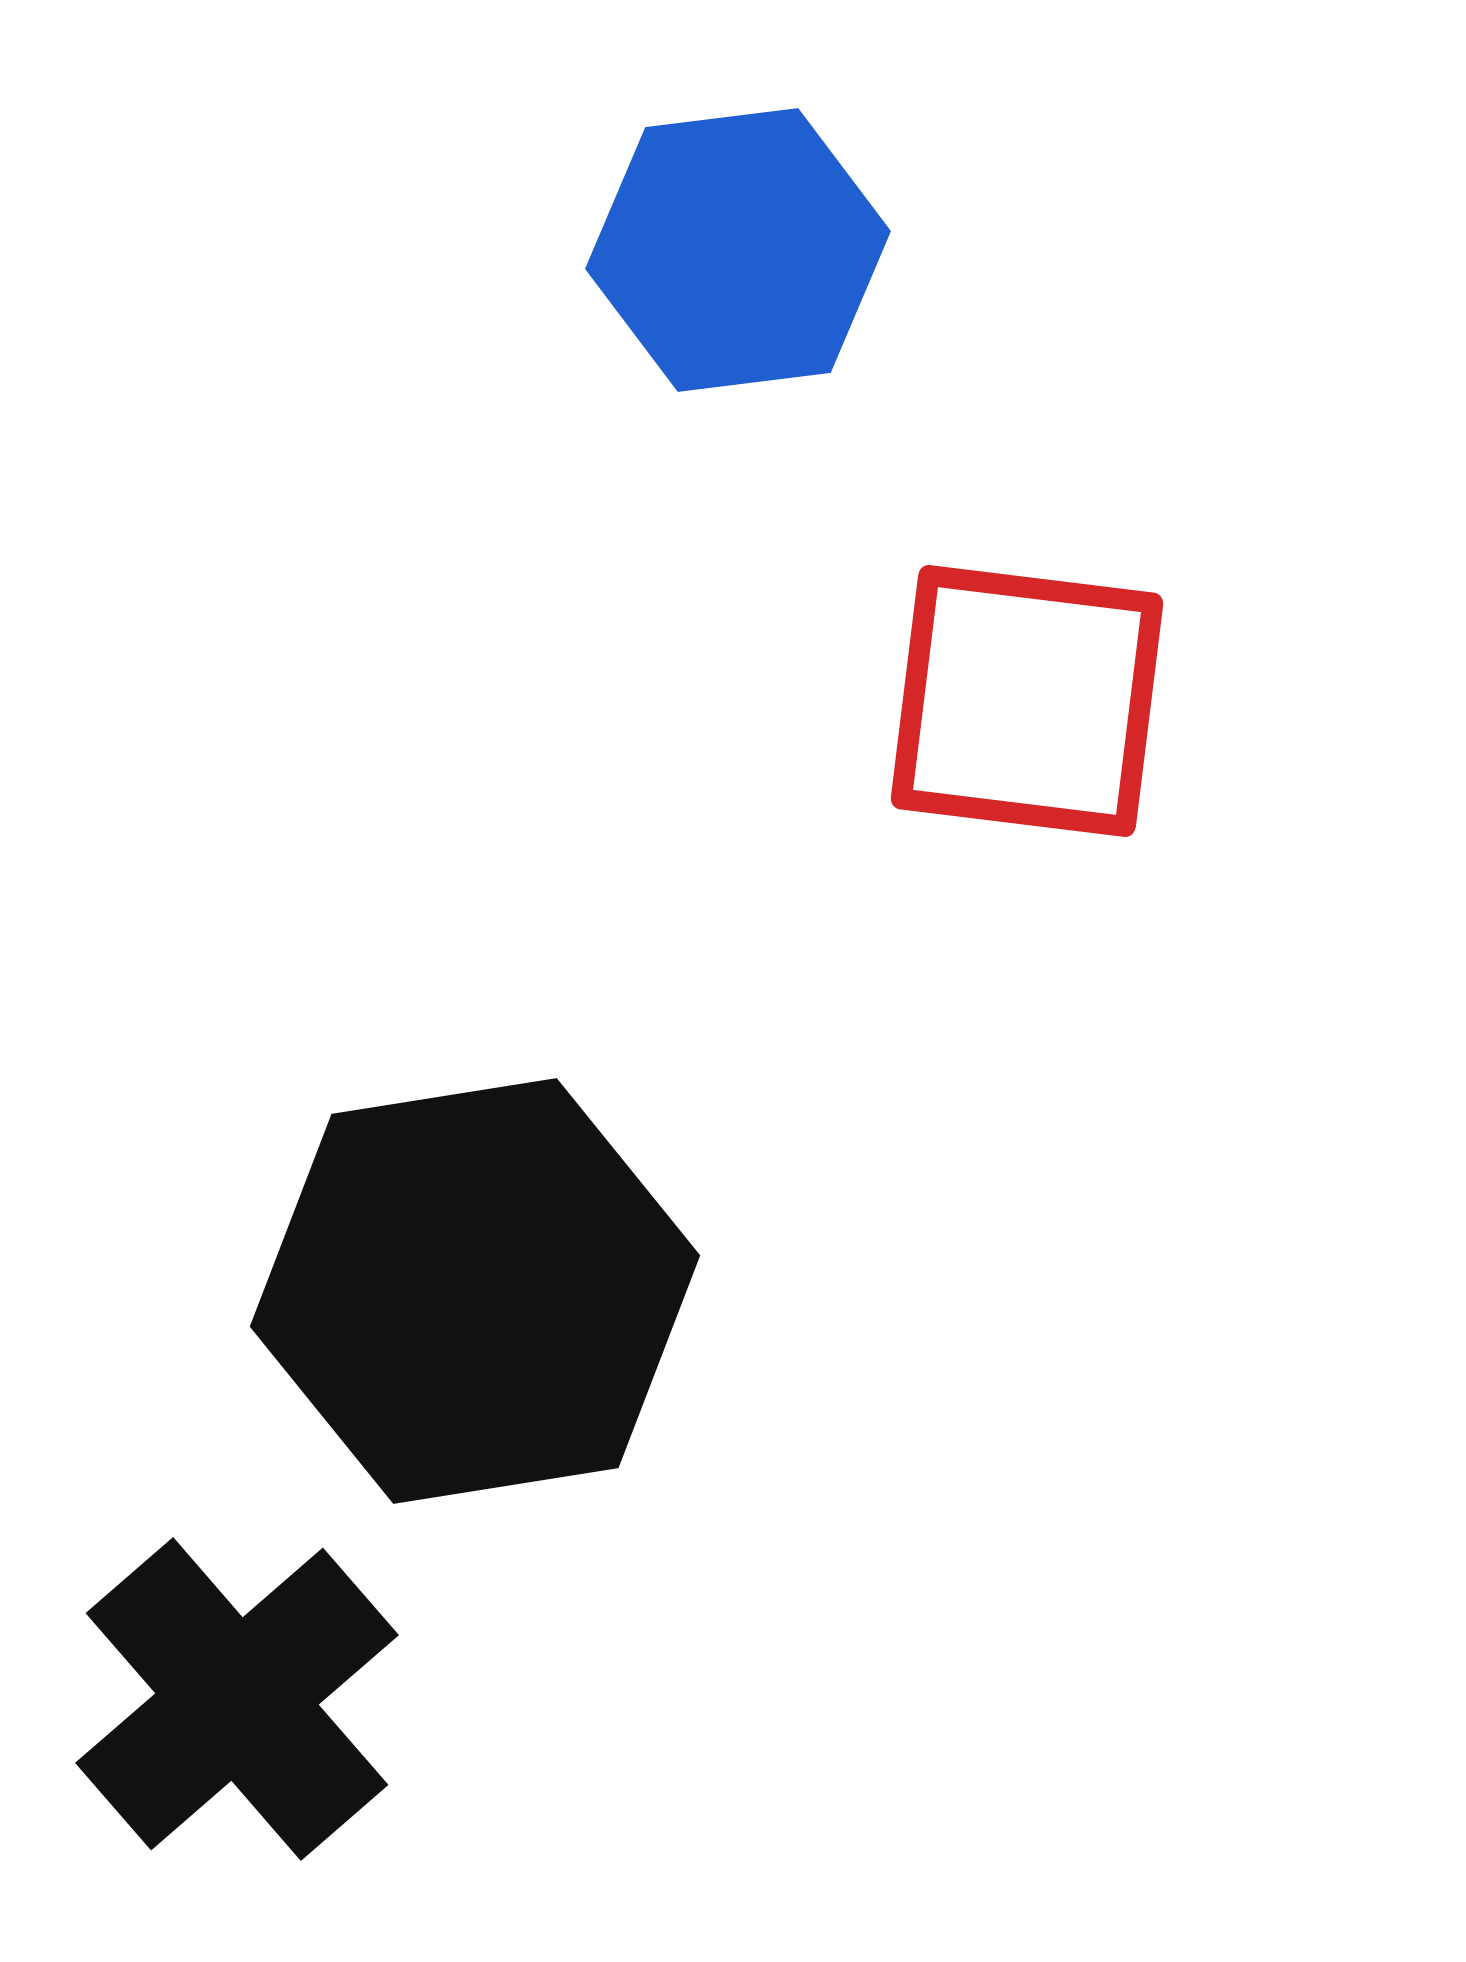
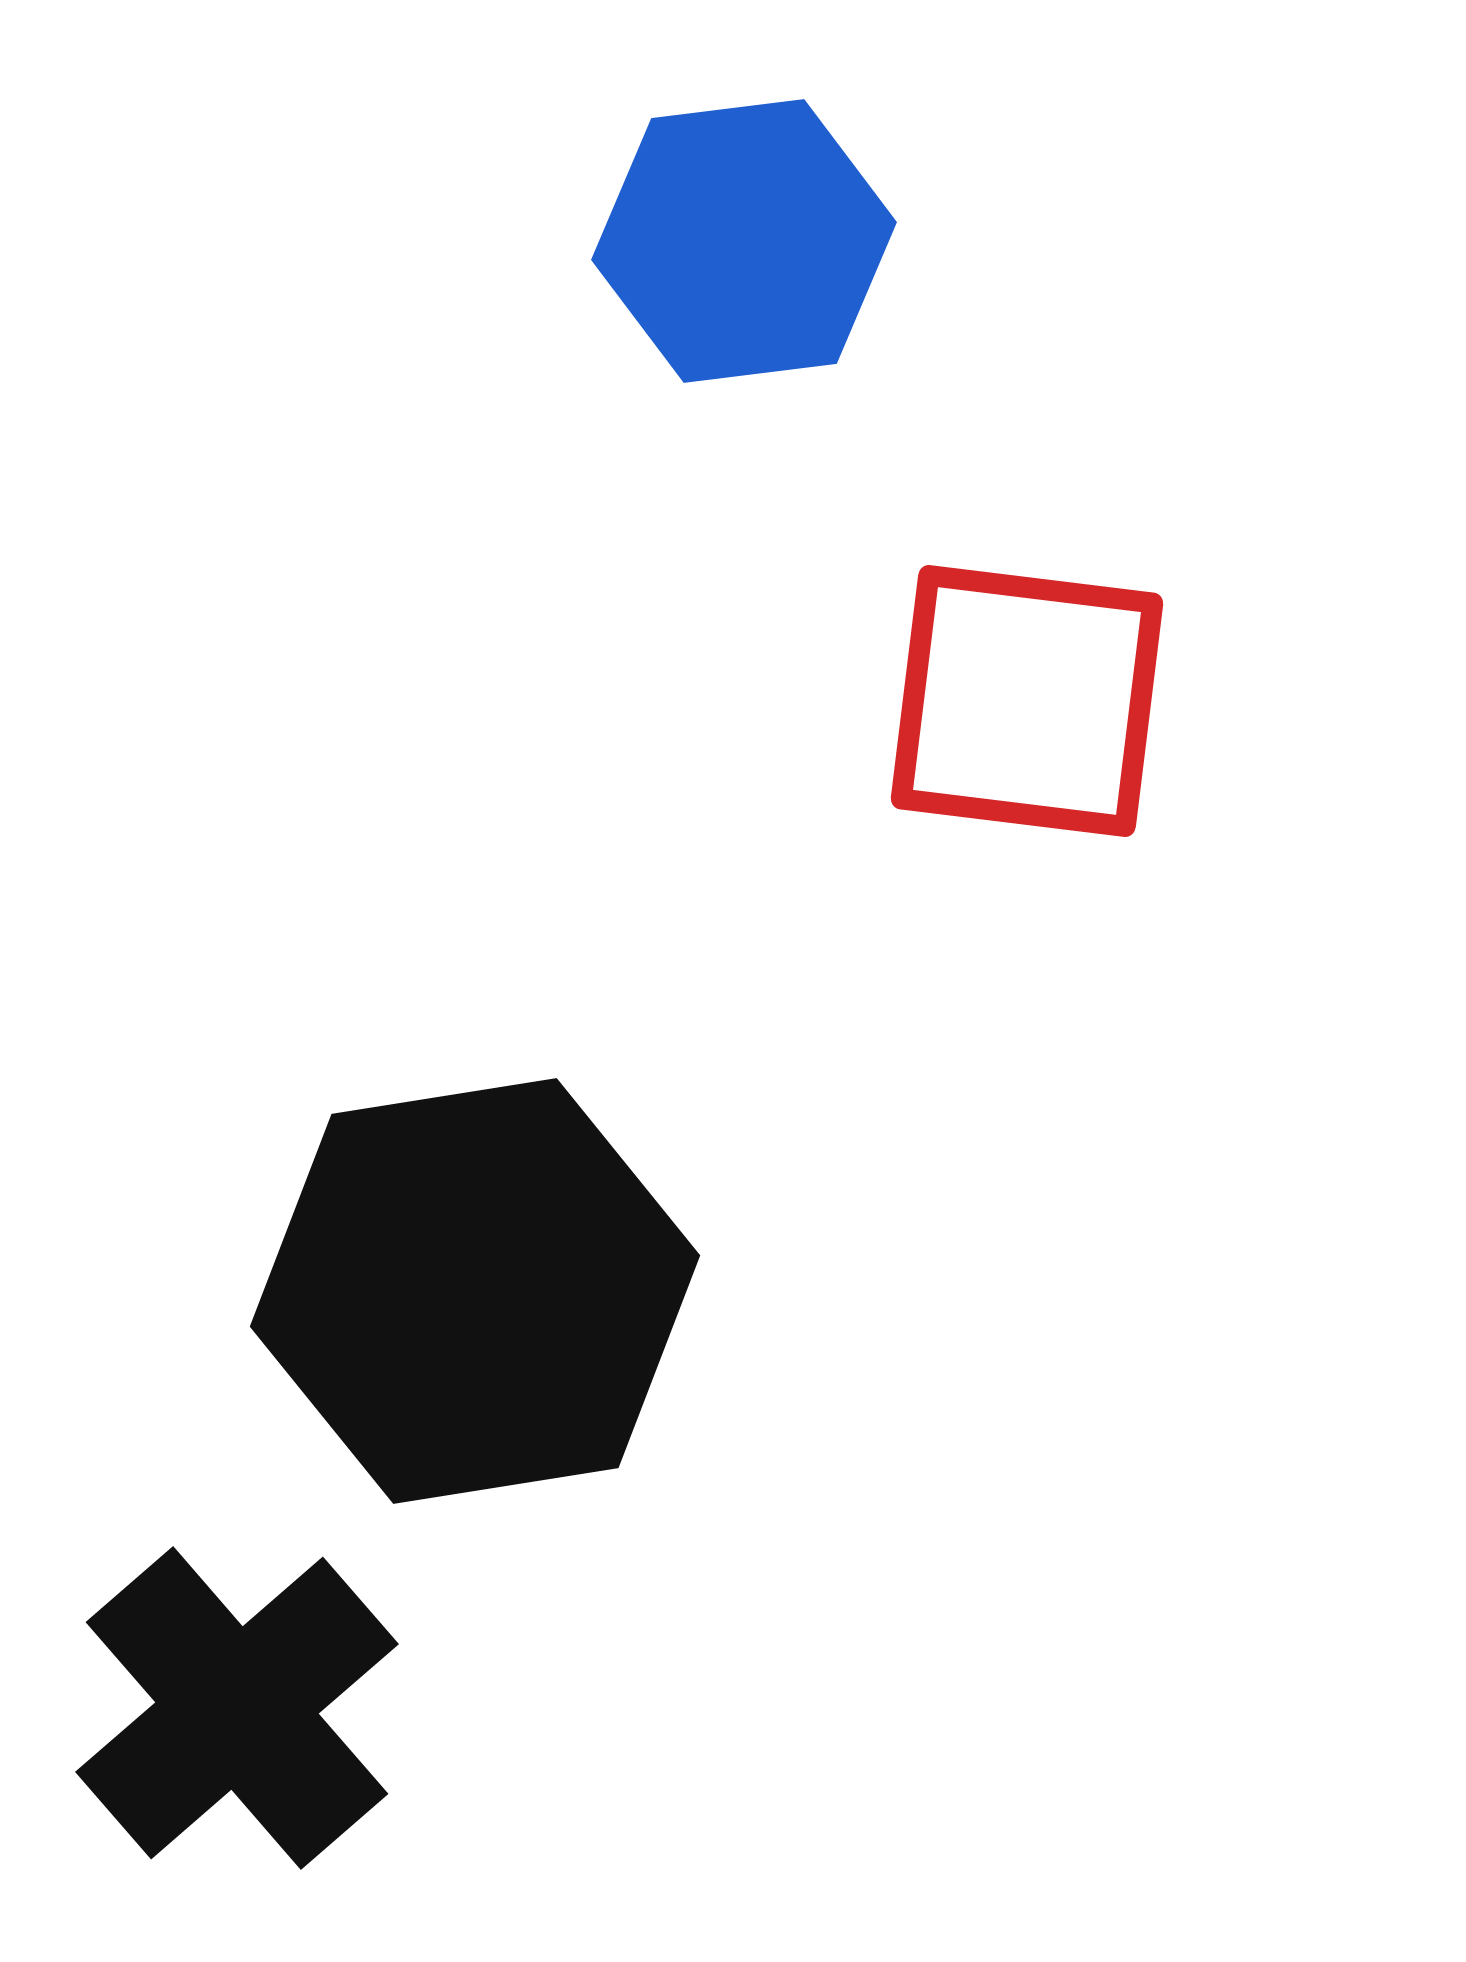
blue hexagon: moved 6 px right, 9 px up
black cross: moved 9 px down
